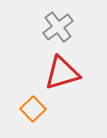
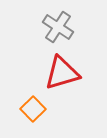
gray cross: rotated 20 degrees counterclockwise
